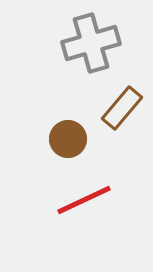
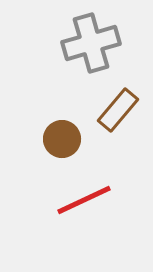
brown rectangle: moved 4 px left, 2 px down
brown circle: moved 6 px left
